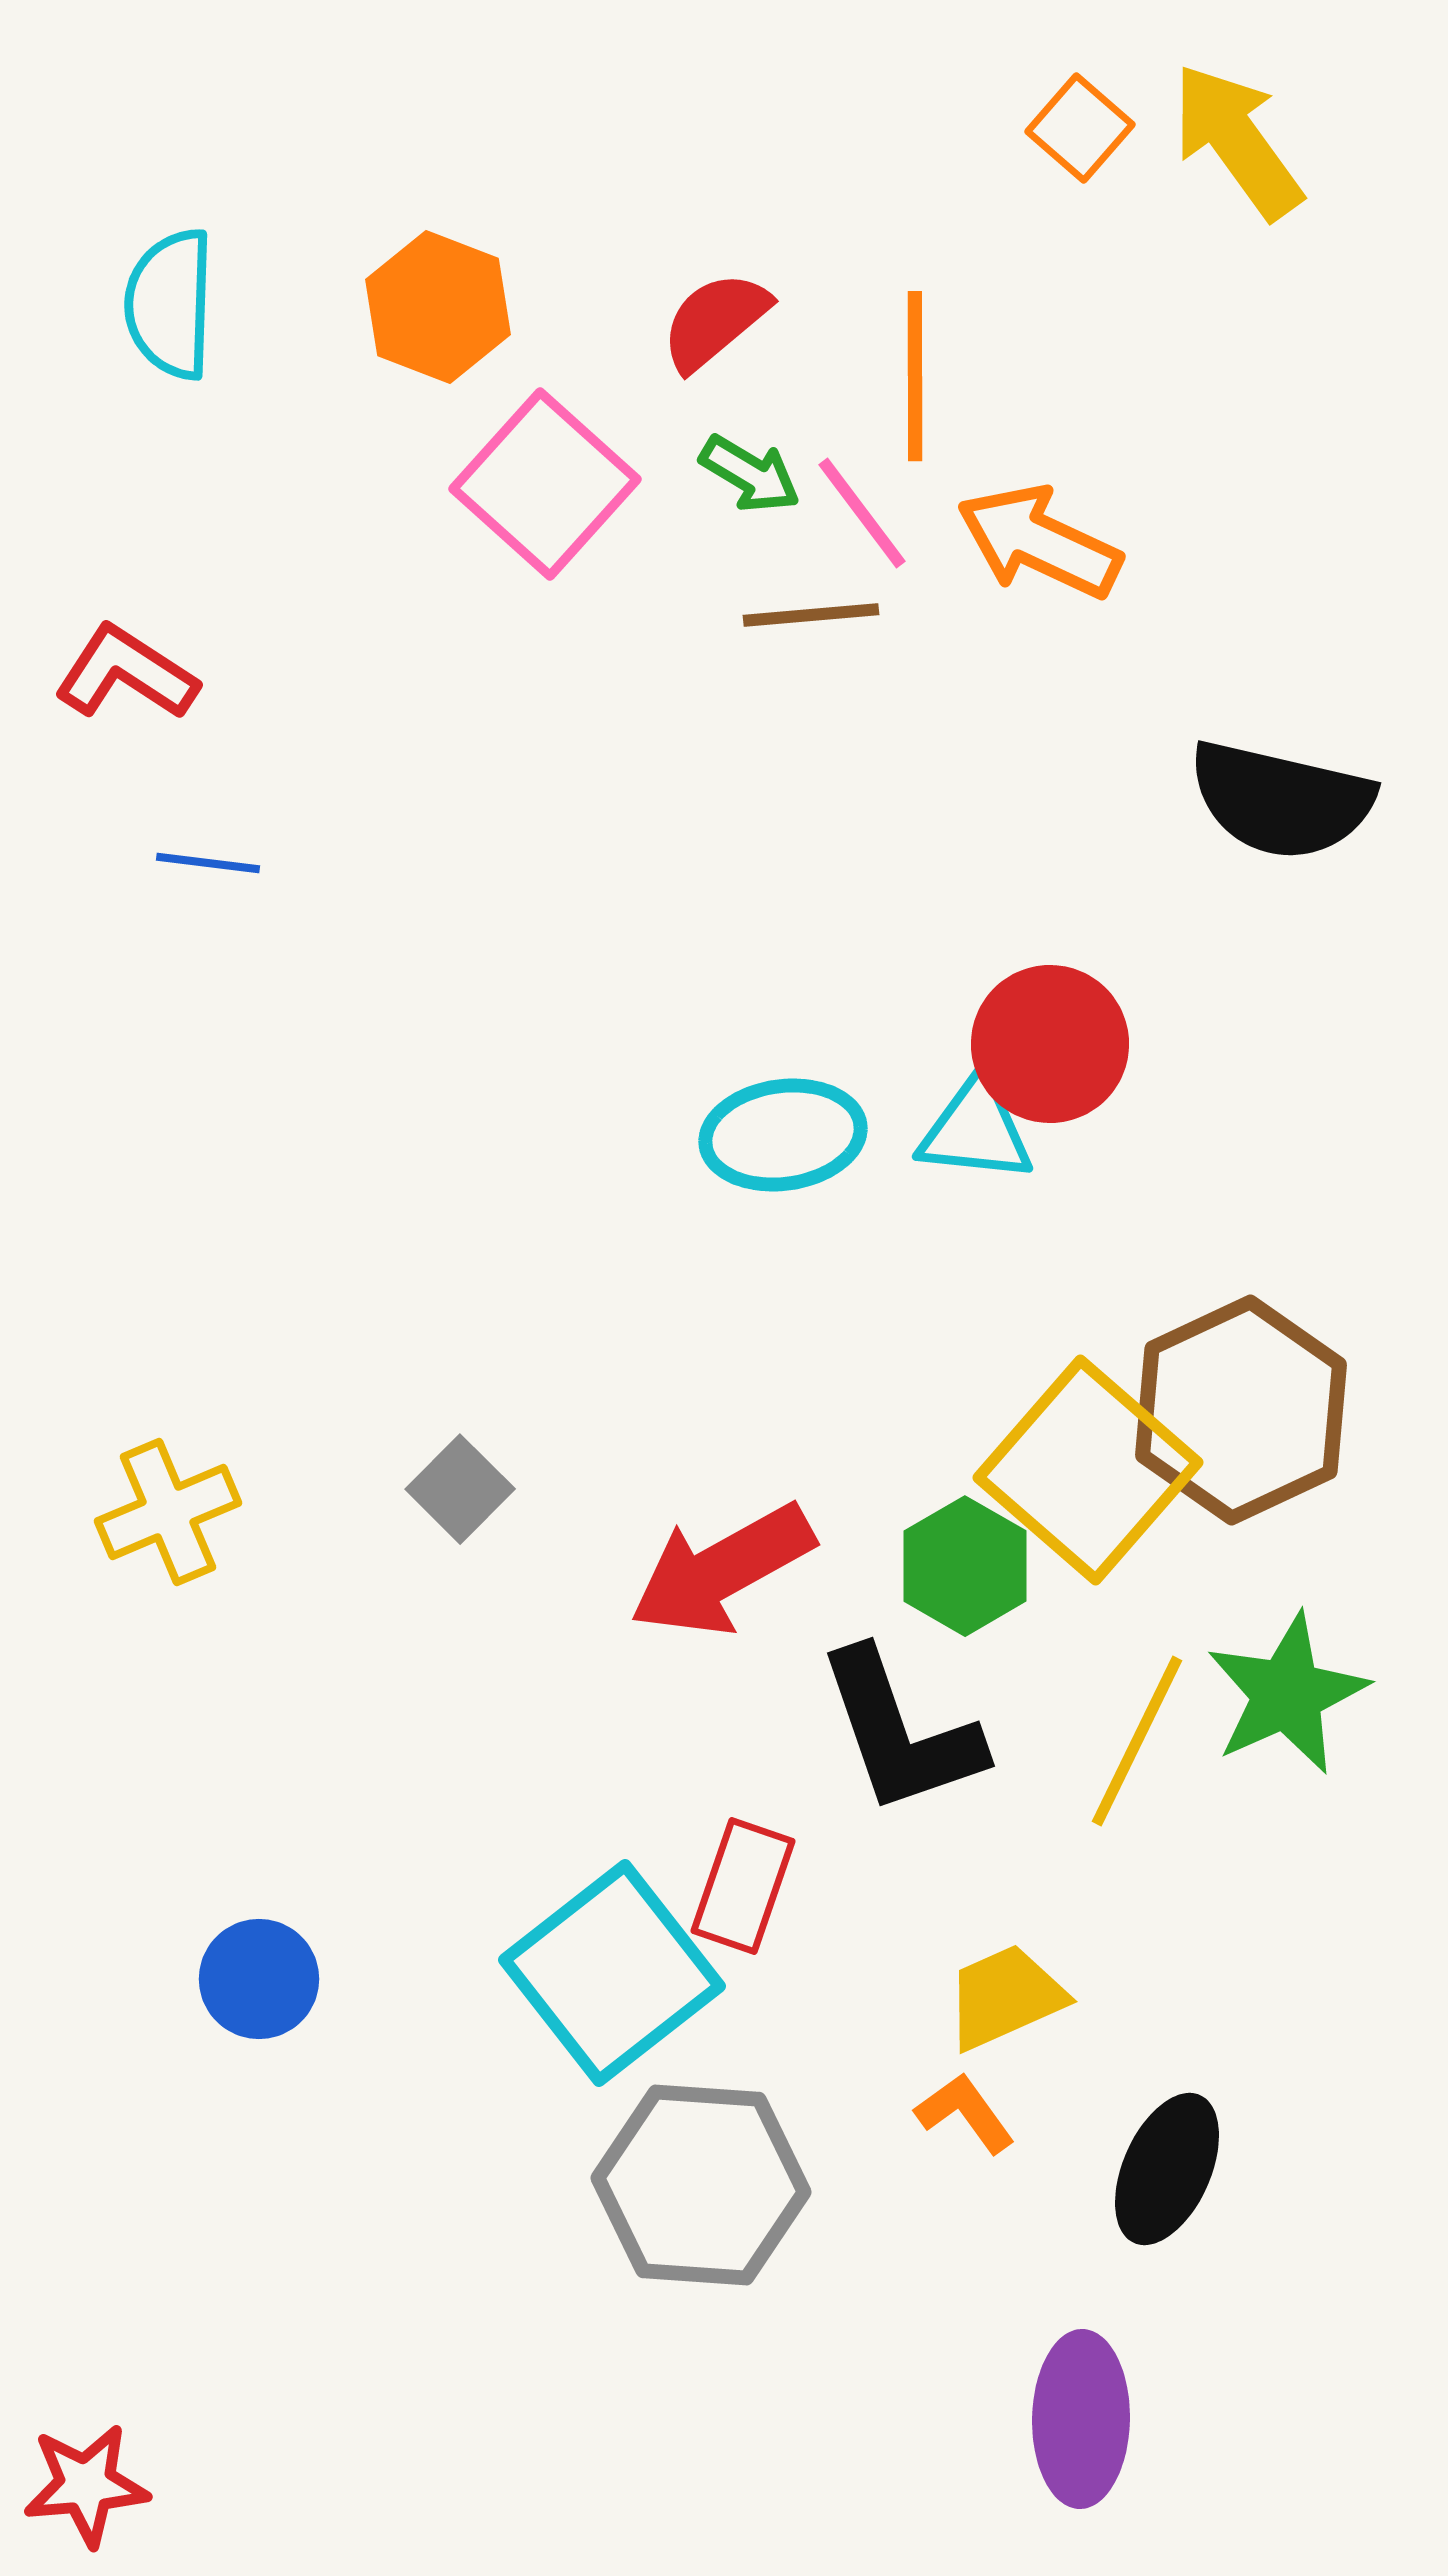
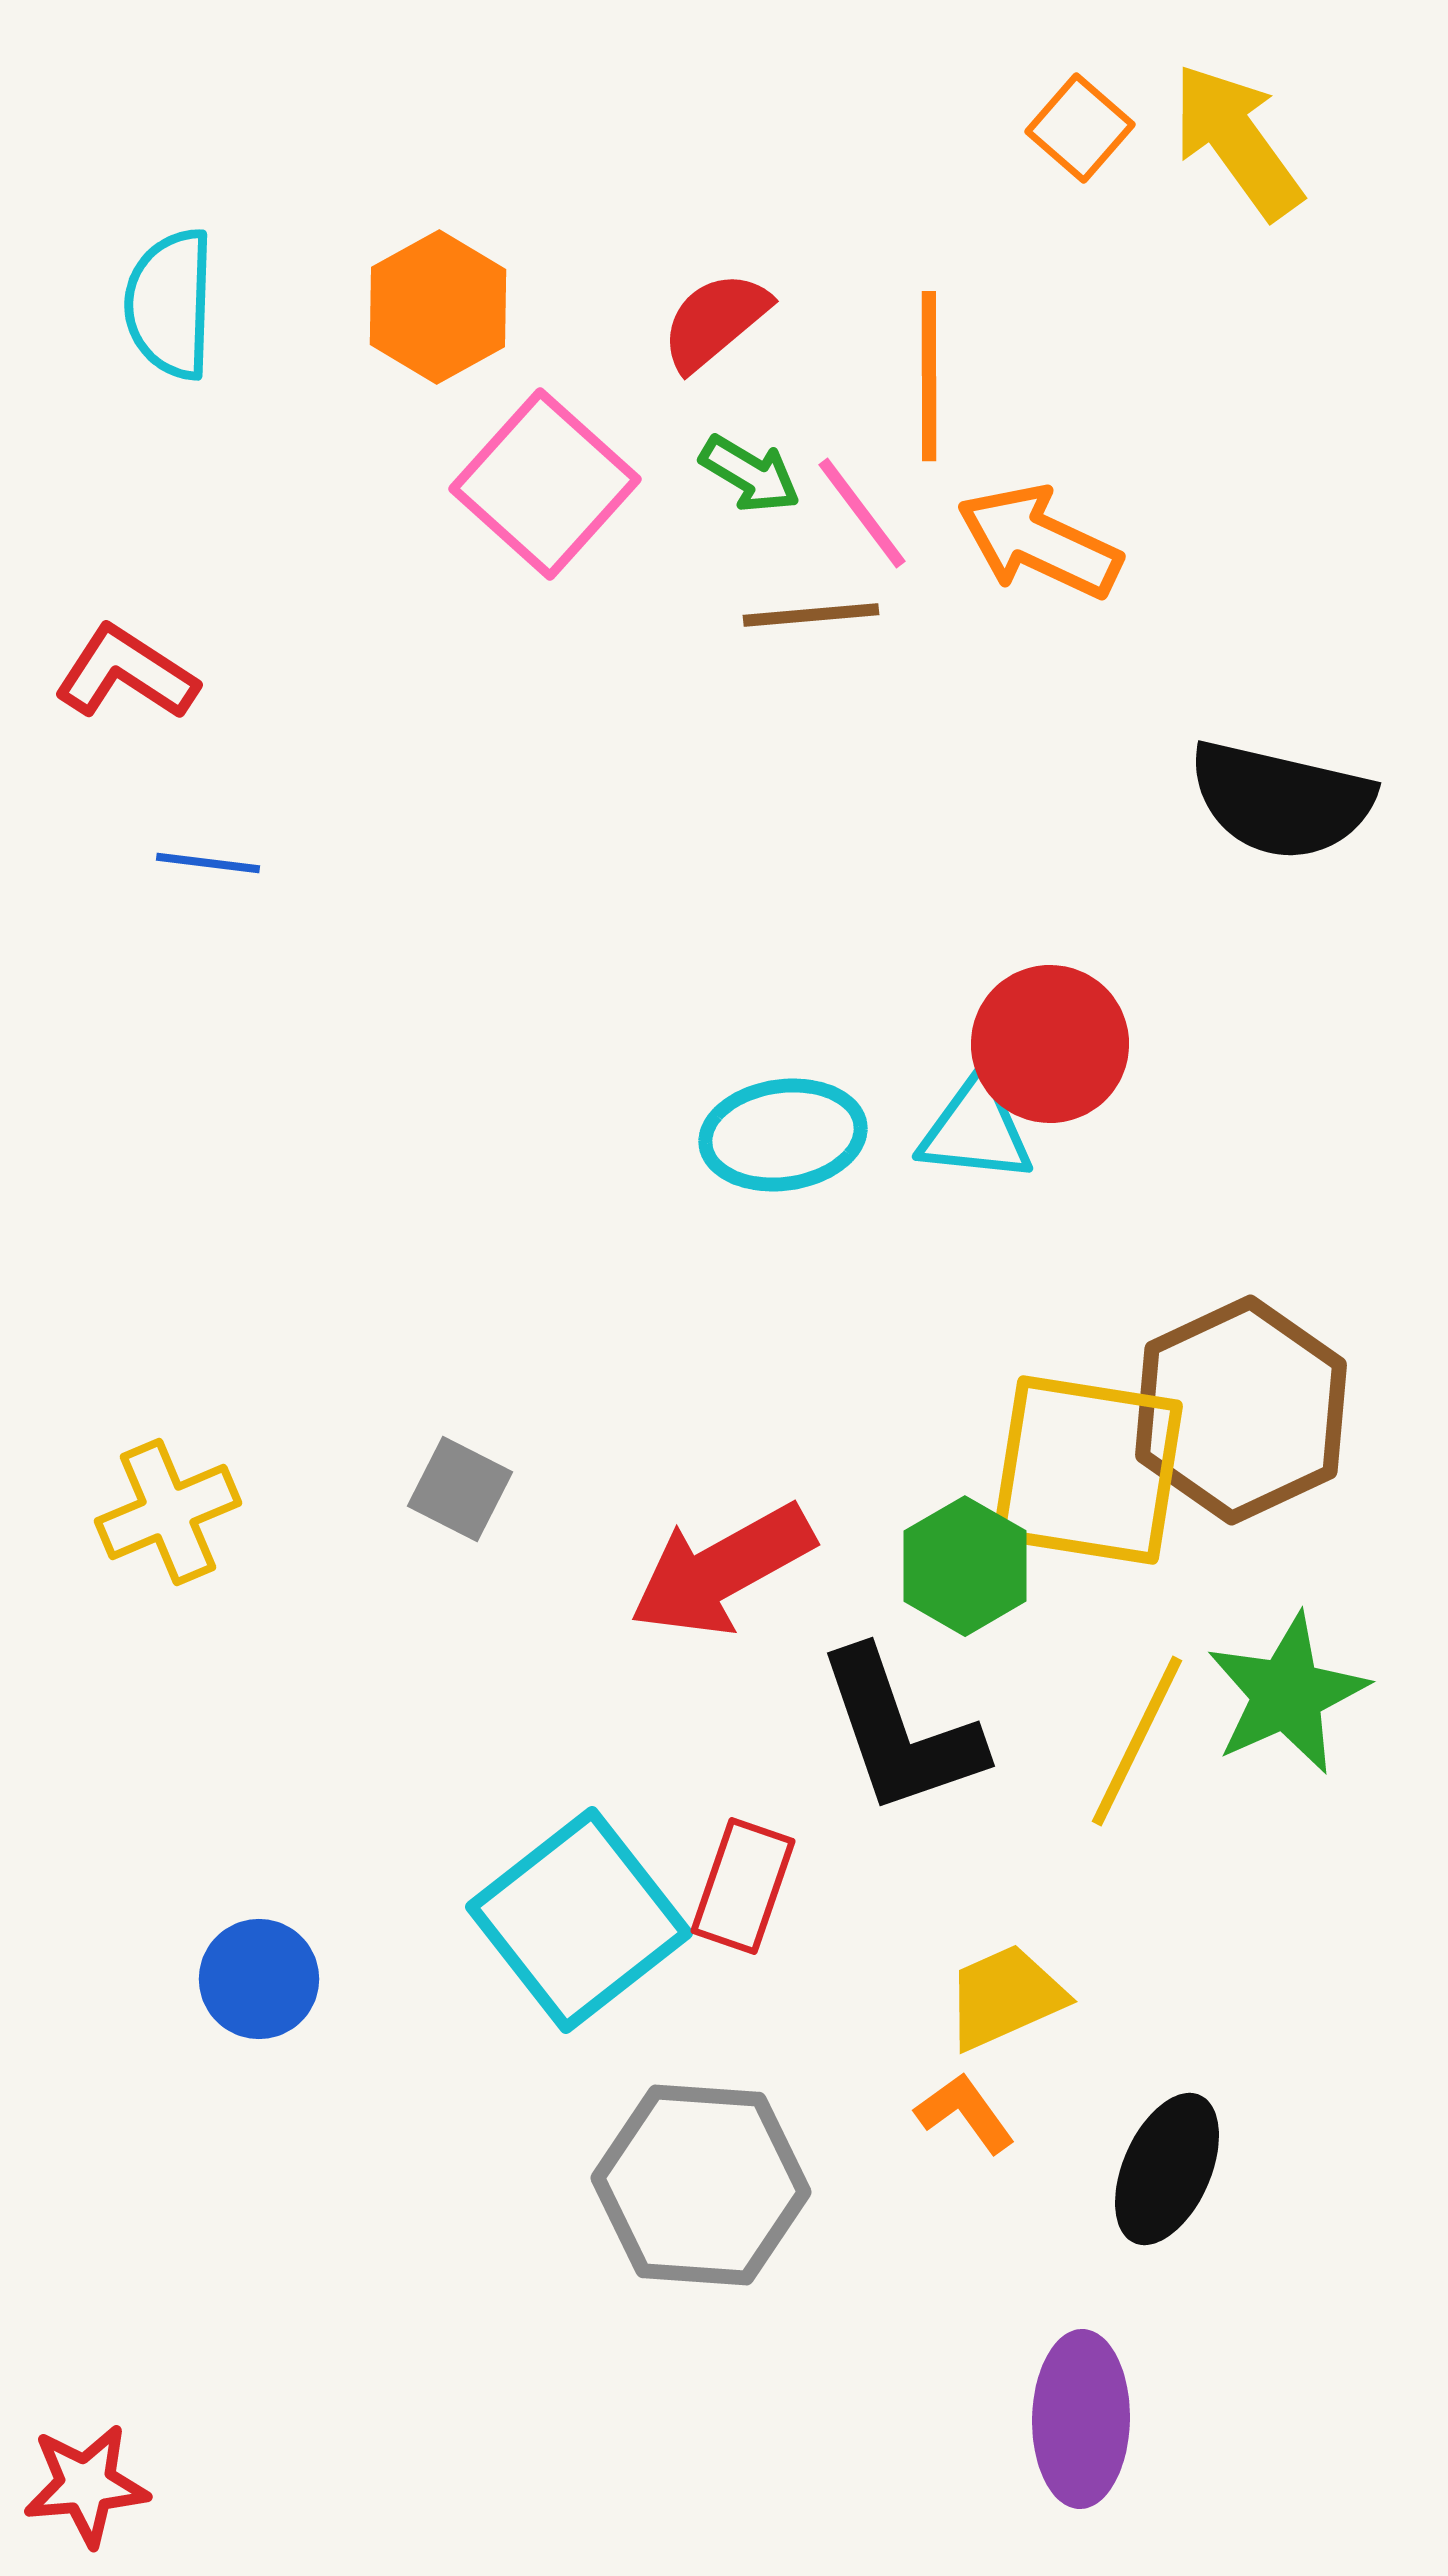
orange hexagon: rotated 10 degrees clockwise
orange line: moved 14 px right
yellow square: rotated 32 degrees counterclockwise
gray square: rotated 18 degrees counterclockwise
cyan square: moved 33 px left, 53 px up
